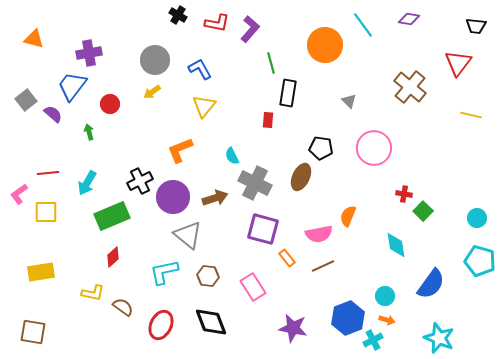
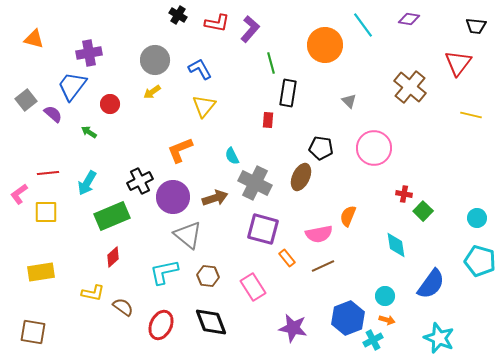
green arrow at (89, 132): rotated 42 degrees counterclockwise
